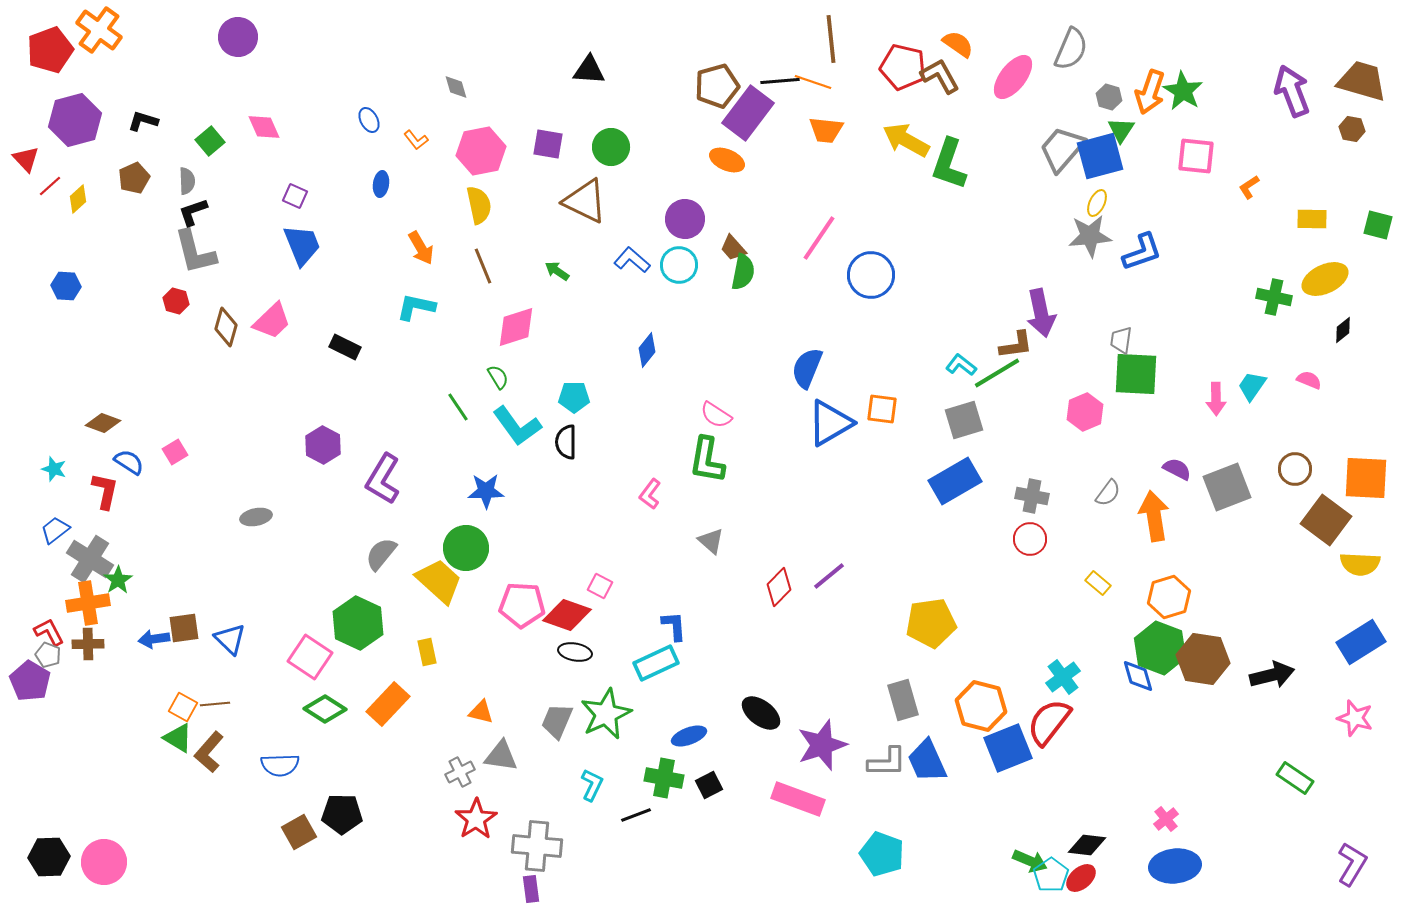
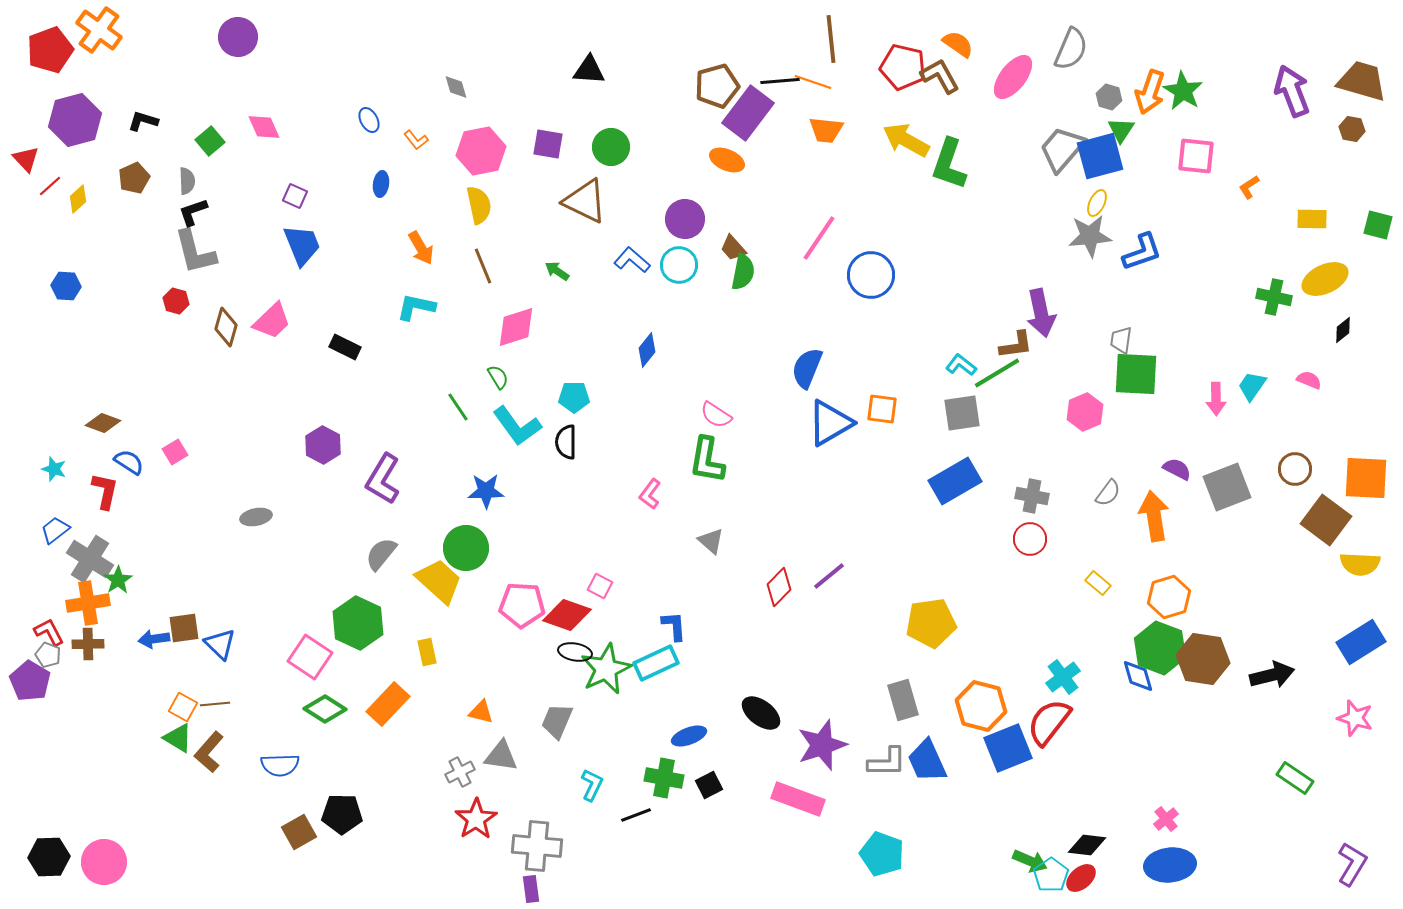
gray square at (964, 420): moved 2 px left, 7 px up; rotated 9 degrees clockwise
blue triangle at (230, 639): moved 10 px left, 5 px down
green star at (606, 714): moved 45 px up
blue ellipse at (1175, 866): moved 5 px left, 1 px up
